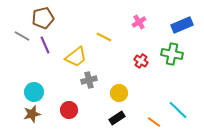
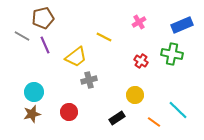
yellow circle: moved 16 px right, 2 px down
red circle: moved 2 px down
